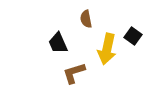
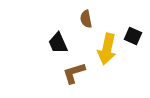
black square: rotated 12 degrees counterclockwise
